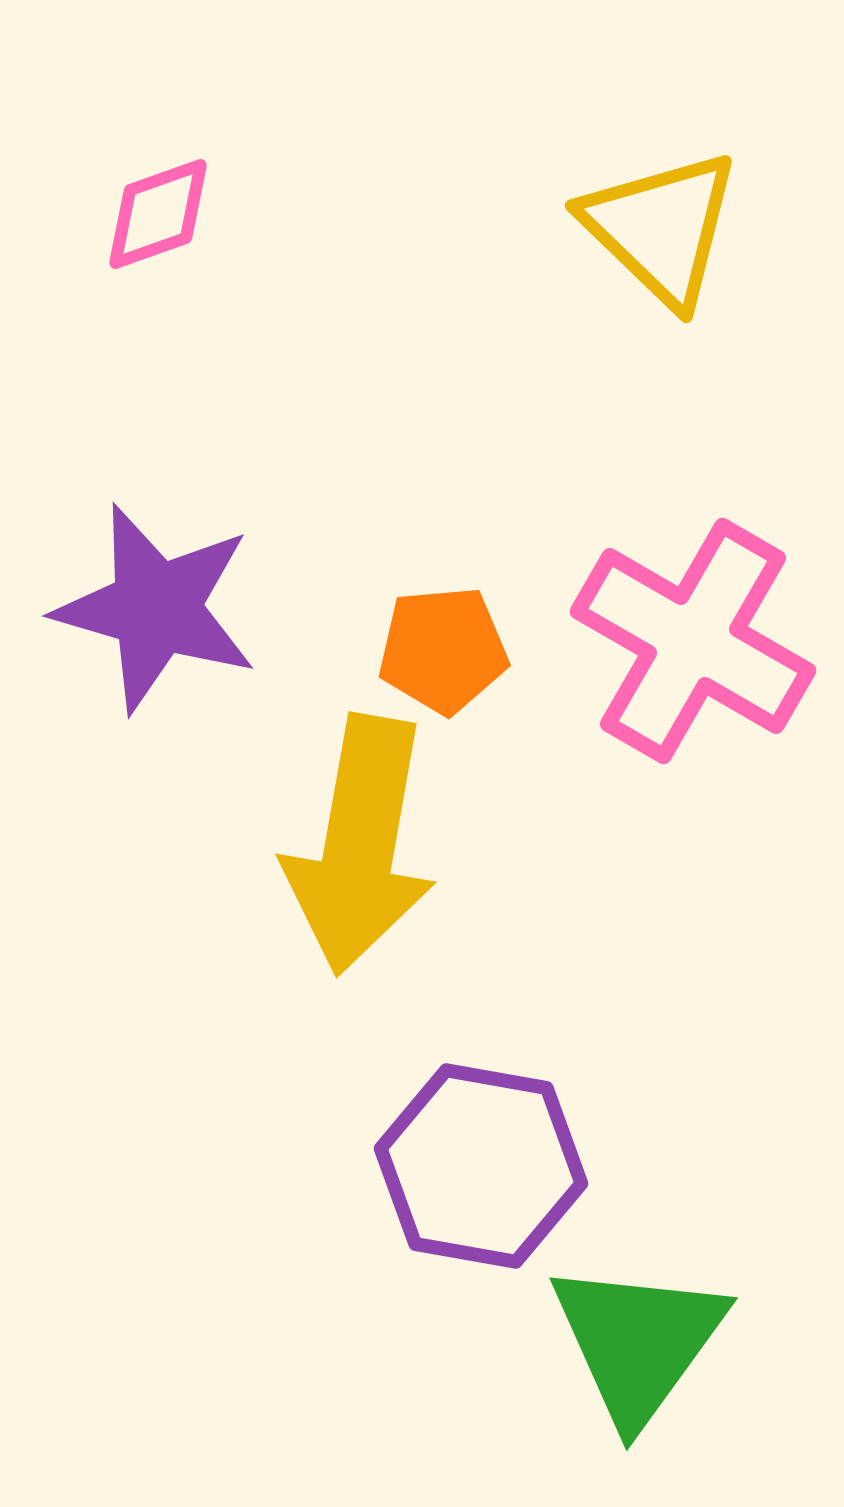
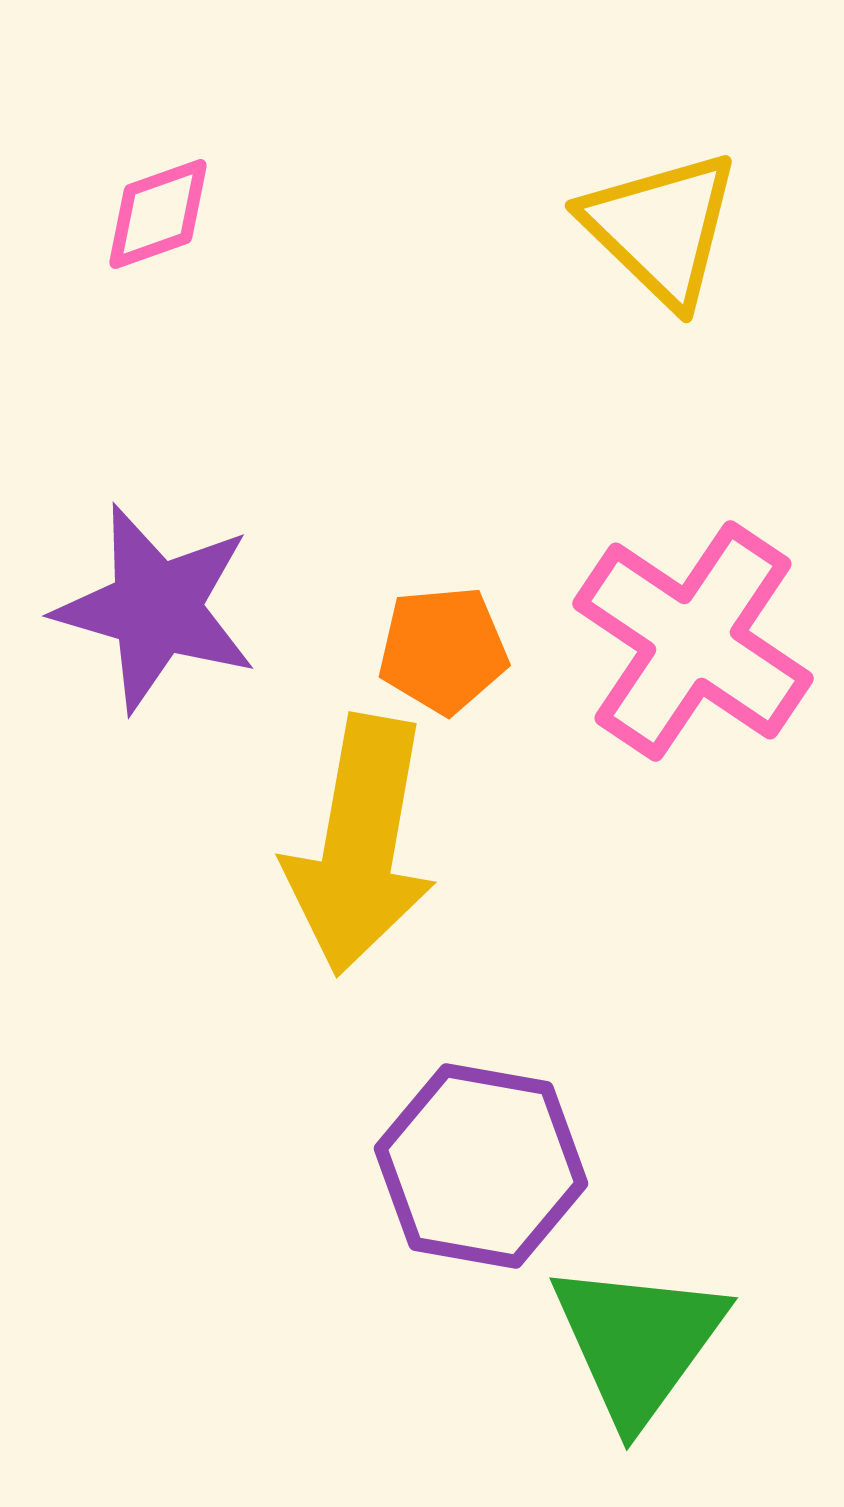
pink cross: rotated 4 degrees clockwise
